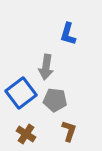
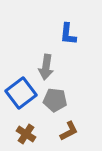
blue L-shape: rotated 10 degrees counterclockwise
brown L-shape: rotated 45 degrees clockwise
